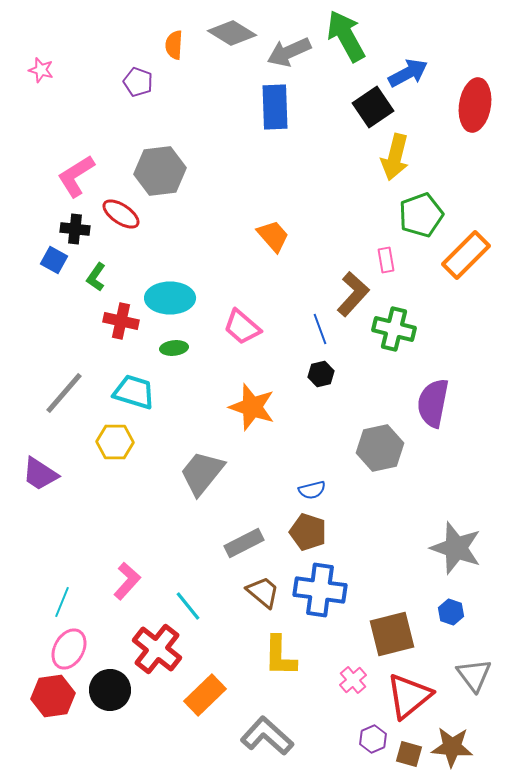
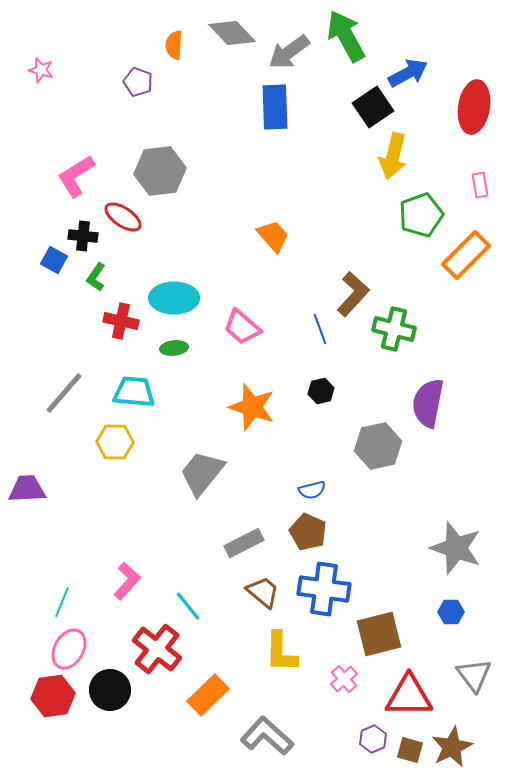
gray diamond at (232, 33): rotated 15 degrees clockwise
gray arrow at (289, 52): rotated 12 degrees counterclockwise
red ellipse at (475, 105): moved 1 px left, 2 px down
yellow arrow at (395, 157): moved 2 px left, 1 px up
red ellipse at (121, 214): moved 2 px right, 3 px down
black cross at (75, 229): moved 8 px right, 7 px down
pink rectangle at (386, 260): moved 94 px right, 75 px up
cyan ellipse at (170, 298): moved 4 px right
black hexagon at (321, 374): moved 17 px down
cyan trapezoid at (134, 392): rotated 12 degrees counterclockwise
purple semicircle at (433, 403): moved 5 px left
gray hexagon at (380, 448): moved 2 px left, 2 px up
purple trapezoid at (40, 474): moved 13 px left, 15 px down; rotated 144 degrees clockwise
brown pentagon at (308, 532): rotated 6 degrees clockwise
blue cross at (320, 590): moved 4 px right, 1 px up
blue hexagon at (451, 612): rotated 20 degrees counterclockwise
brown square at (392, 634): moved 13 px left
yellow L-shape at (280, 656): moved 1 px right, 4 px up
pink cross at (353, 680): moved 9 px left, 1 px up
orange rectangle at (205, 695): moved 3 px right
red triangle at (409, 696): rotated 39 degrees clockwise
brown star at (452, 747): rotated 30 degrees counterclockwise
brown square at (409, 754): moved 1 px right, 4 px up
